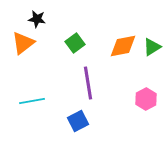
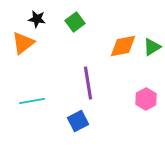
green square: moved 21 px up
